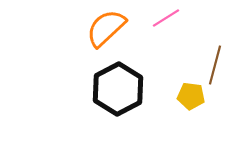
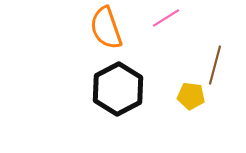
orange semicircle: rotated 66 degrees counterclockwise
